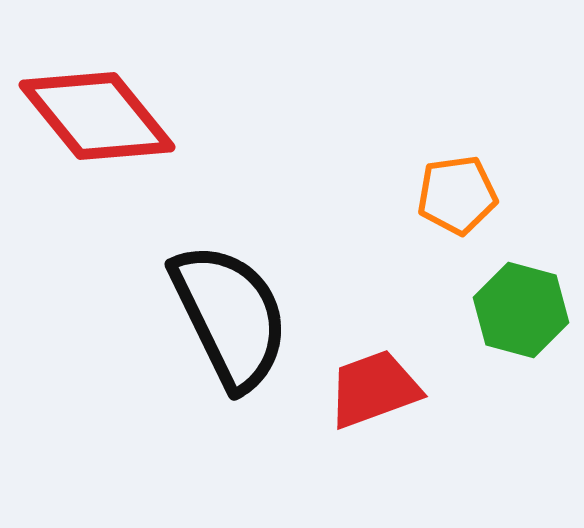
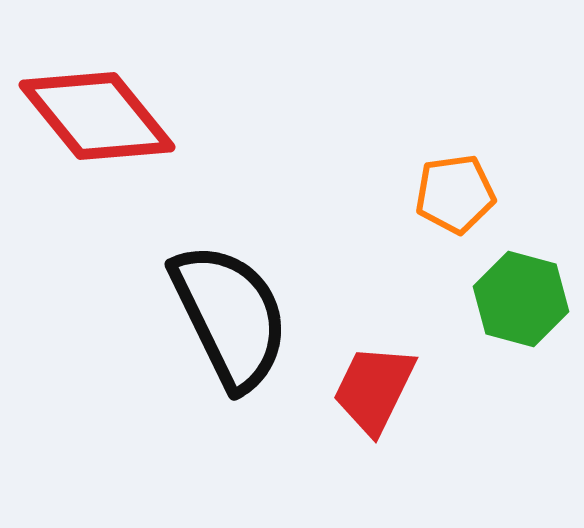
orange pentagon: moved 2 px left, 1 px up
green hexagon: moved 11 px up
red trapezoid: rotated 44 degrees counterclockwise
